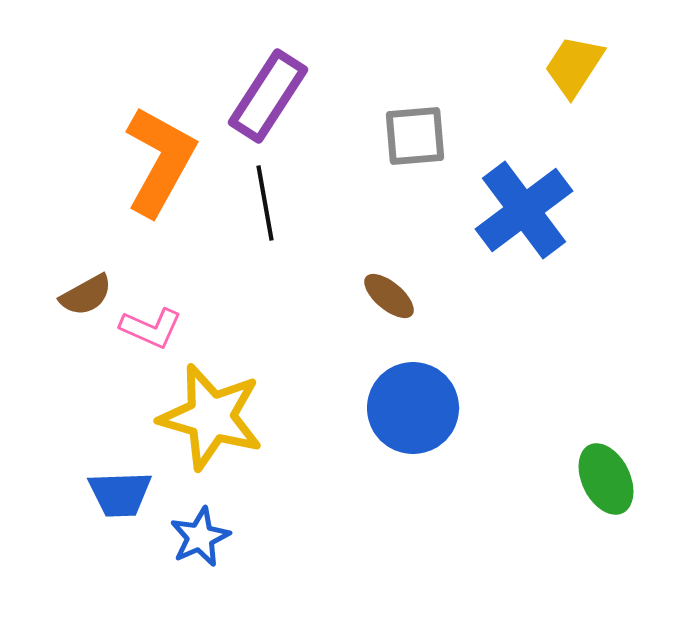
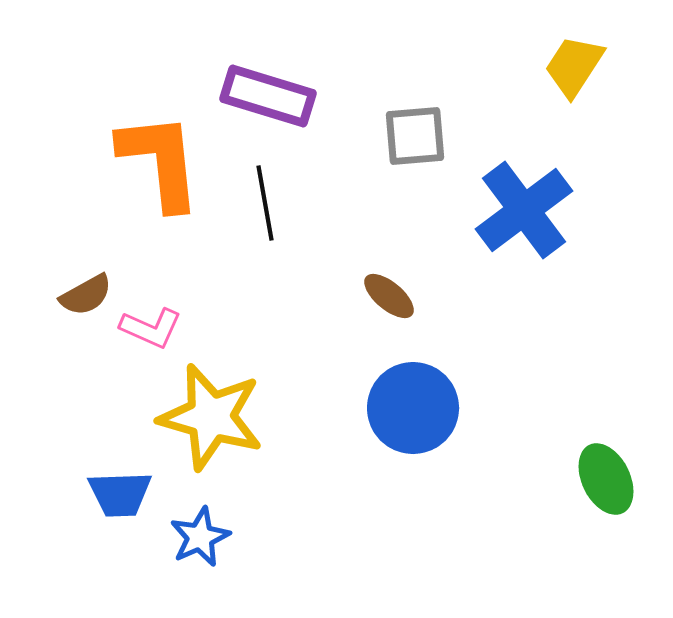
purple rectangle: rotated 74 degrees clockwise
orange L-shape: rotated 35 degrees counterclockwise
